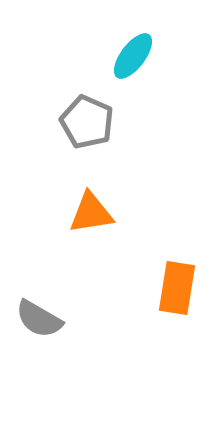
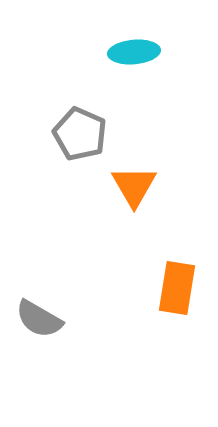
cyan ellipse: moved 1 px right, 4 px up; rotated 48 degrees clockwise
gray pentagon: moved 7 px left, 12 px down
orange triangle: moved 43 px right, 27 px up; rotated 51 degrees counterclockwise
